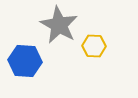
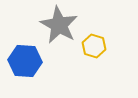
yellow hexagon: rotated 15 degrees clockwise
